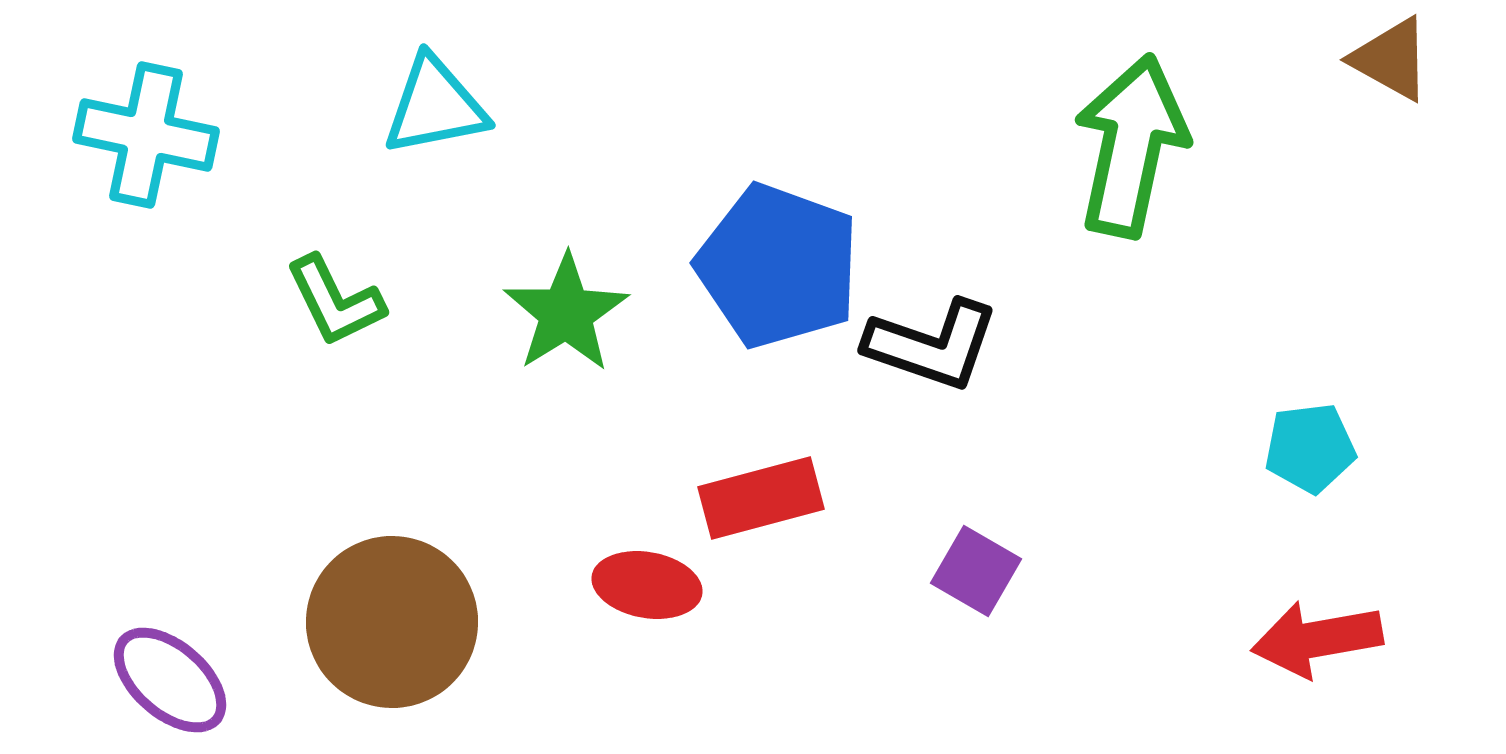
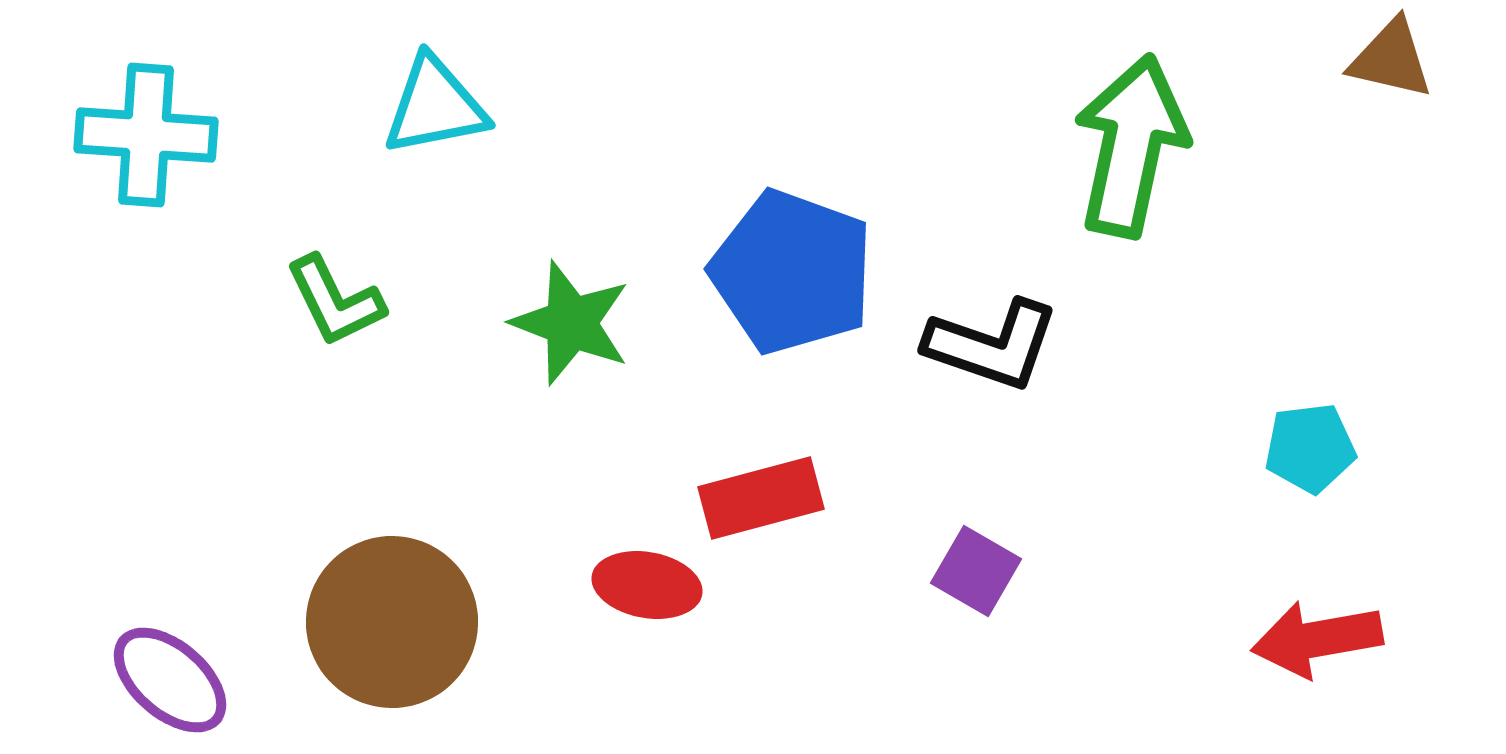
brown triangle: rotated 16 degrees counterclockwise
cyan cross: rotated 8 degrees counterclockwise
blue pentagon: moved 14 px right, 6 px down
green star: moved 5 px right, 10 px down; rotated 19 degrees counterclockwise
black L-shape: moved 60 px right
